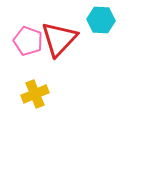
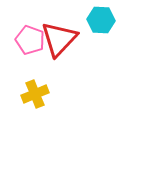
pink pentagon: moved 2 px right, 1 px up
